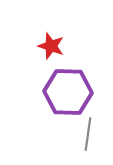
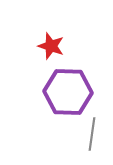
gray line: moved 4 px right
